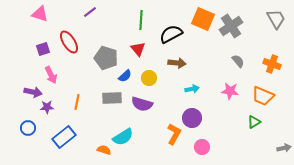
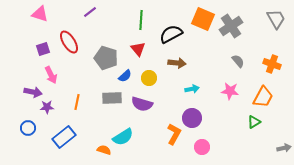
orange trapezoid: moved 1 px down; rotated 85 degrees counterclockwise
